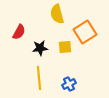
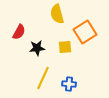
black star: moved 3 px left
yellow line: moved 4 px right; rotated 30 degrees clockwise
blue cross: rotated 32 degrees clockwise
